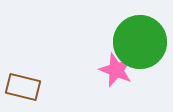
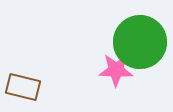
pink star: rotated 20 degrees counterclockwise
